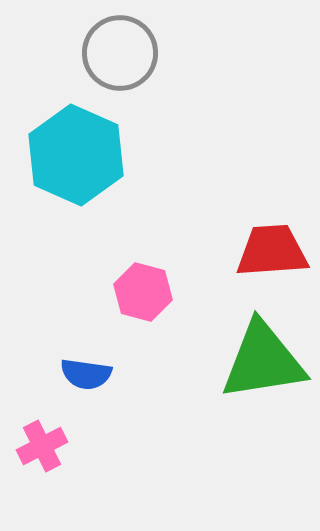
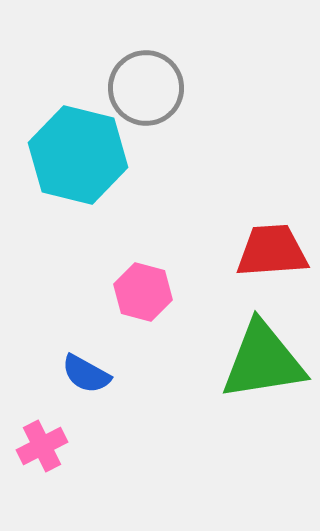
gray circle: moved 26 px right, 35 px down
cyan hexagon: moved 2 px right; rotated 10 degrees counterclockwise
blue semicircle: rotated 21 degrees clockwise
